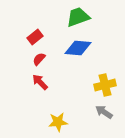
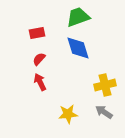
red rectangle: moved 2 px right, 4 px up; rotated 28 degrees clockwise
blue diamond: rotated 68 degrees clockwise
red arrow: rotated 18 degrees clockwise
yellow star: moved 10 px right, 8 px up
